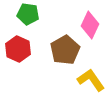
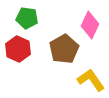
green pentagon: moved 1 px left, 4 px down
brown pentagon: moved 1 px left, 1 px up
